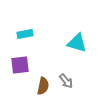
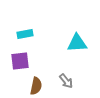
cyan triangle: rotated 20 degrees counterclockwise
purple square: moved 4 px up
brown semicircle: moved 7 px left
